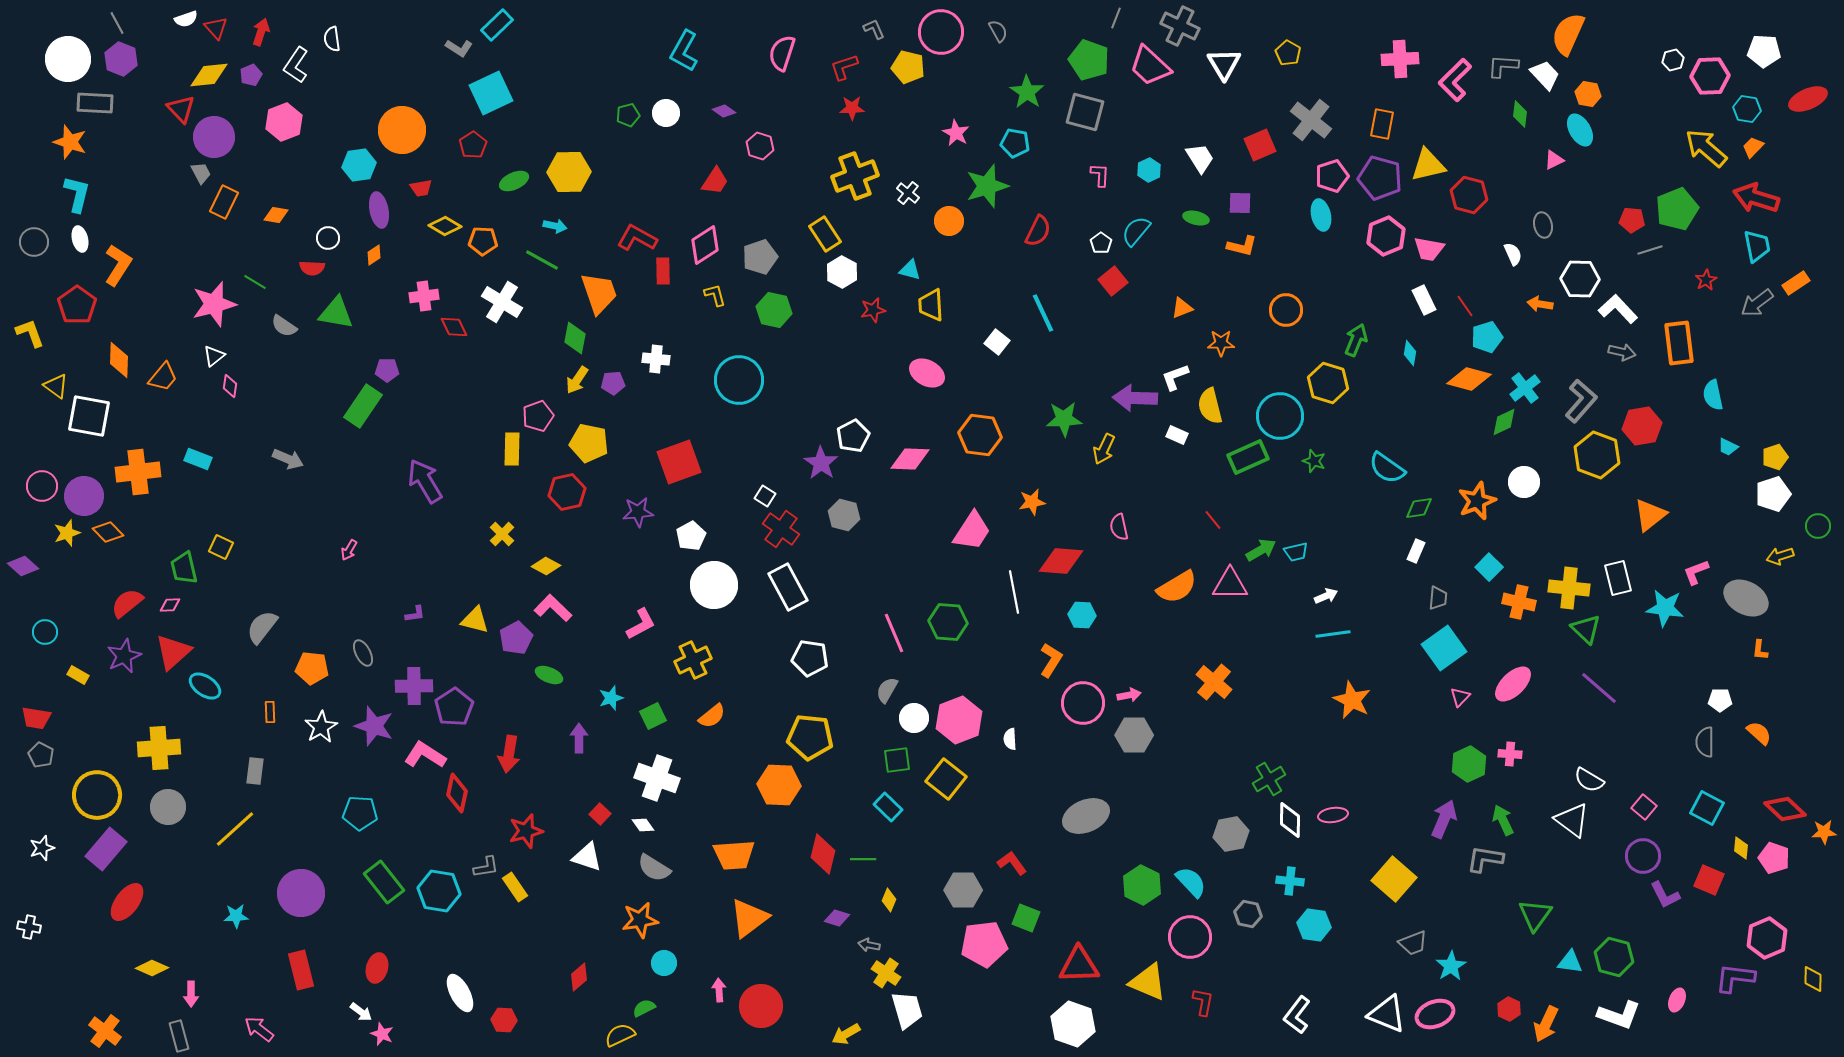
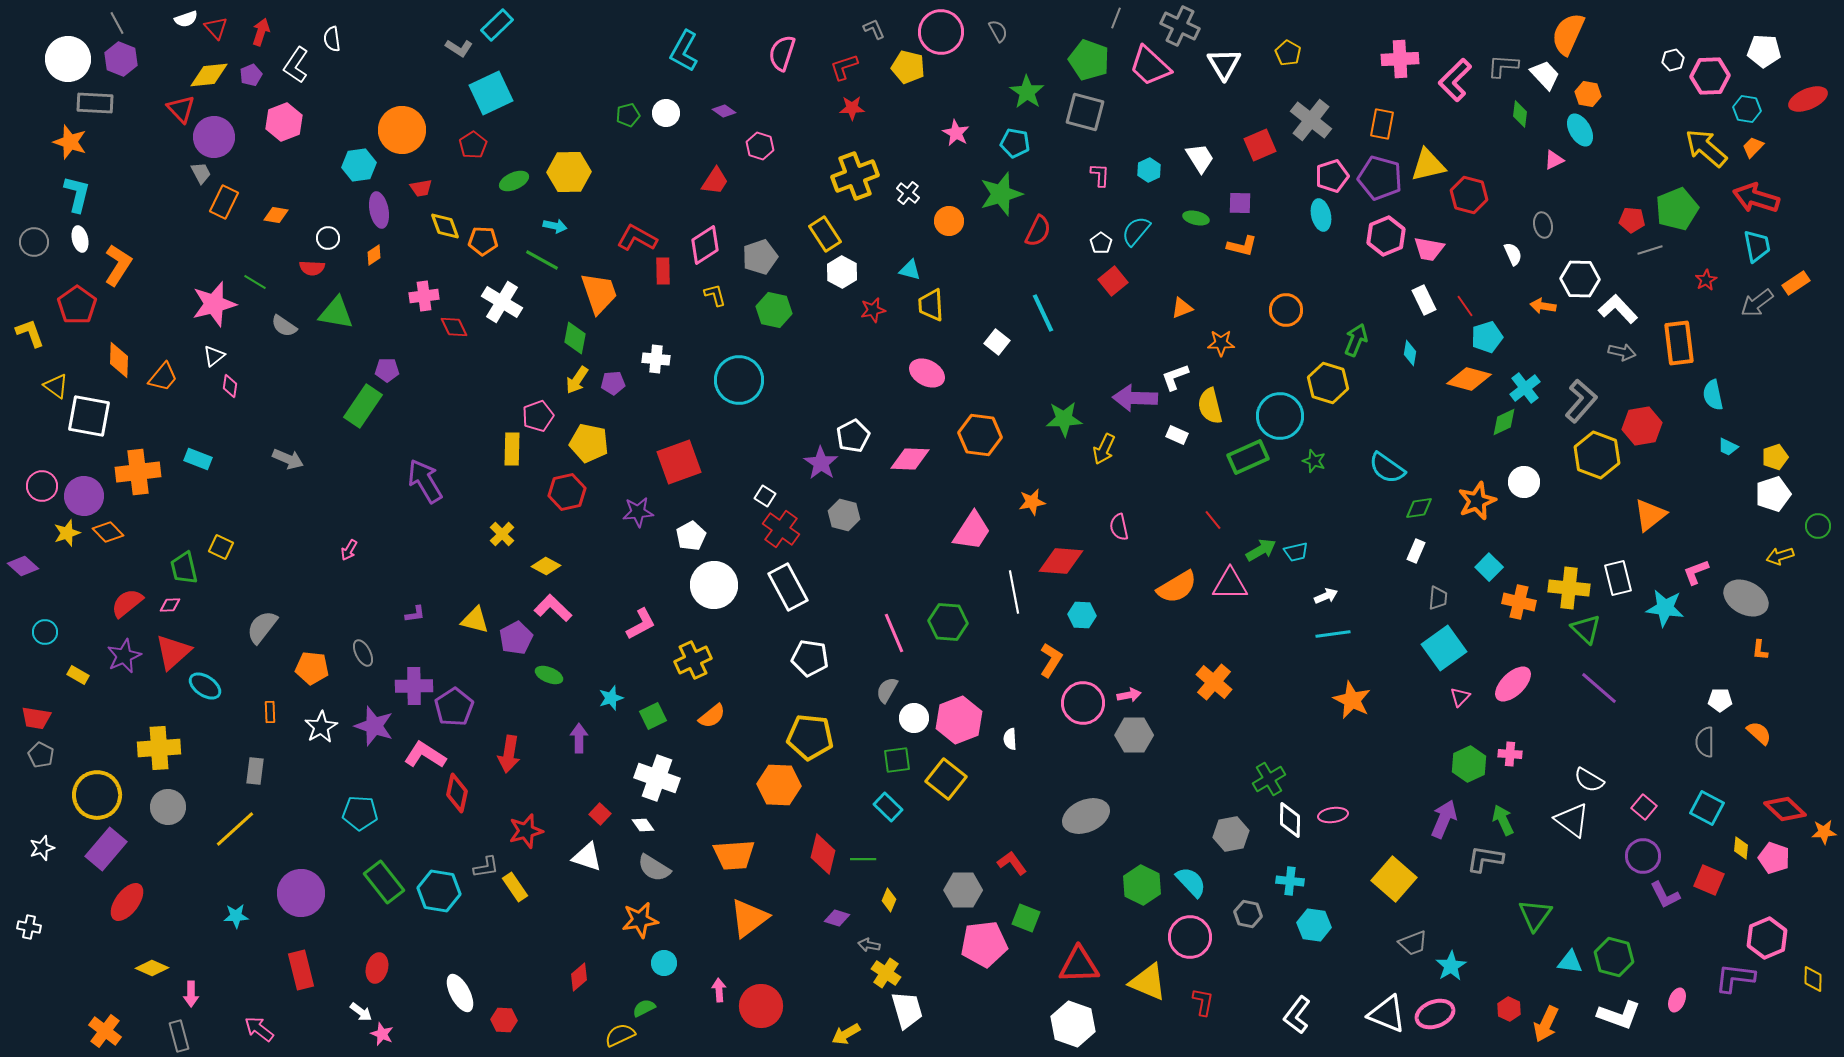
green star at (987, 186): moved 14 px right, 8 px down
yellow diamond at (445, 226): rotated 40 degrees clockwise
orange arrow at (1540, 304): moved 3 px right, 2 px down
